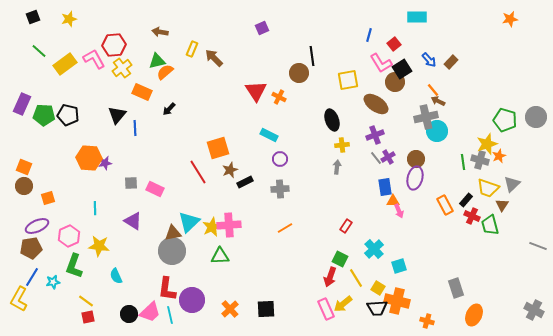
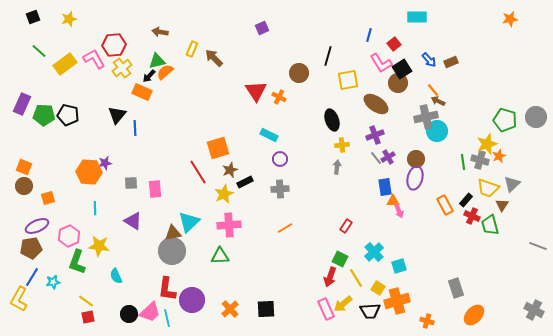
black line at (312, 56): moved 16 px right; rotated 24 degrees clockwise
brown rectangle at (451, 62): rotated 24 degrees clockwise
brown circle at (395, 82): moved 3 px right, 1 px down
black arrow at (169, 109): moved 20 px left, 33 px up
orange hexagon at (89, 158): moved 14 px down
pink rectangle at (155, 189): rotated 60 degrees clockwise
yellow star at (212, 227): moved 12 px right, 33 px up
cyan cross at (374, 249): moved 3 px down
green L-shape at (74, 266): moved 3 px right, 4 px up
orange cross at (397, 301): rotated 30 degrees counterclockwise
black trapezoid at (377, 308): moved 7 px left, 3 px down
cyan line at (170, 315): moved 3 px left, 3 px down
orange ellipse at (474, 315): rotated 20 degrees clockwise
